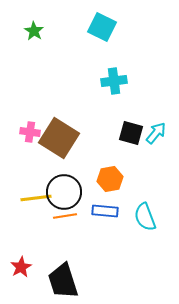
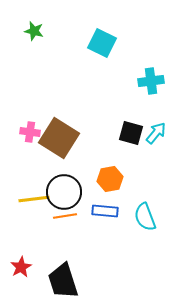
cyan square: moved 16 px down
green star: rotated 18 degrees counterclockwise
cyan cross: moved 37 px right
yellow line: moved 2 px left, 1 px down
